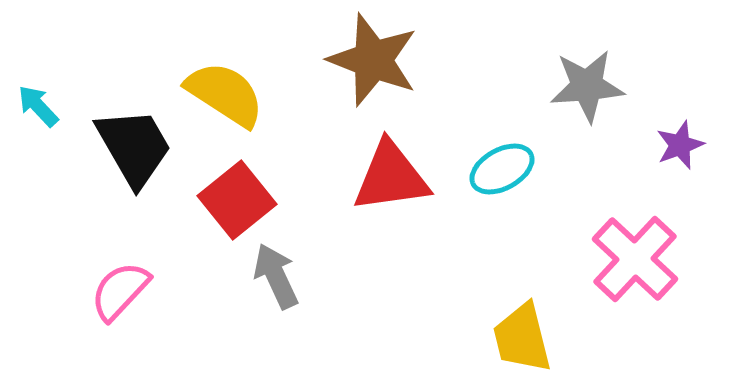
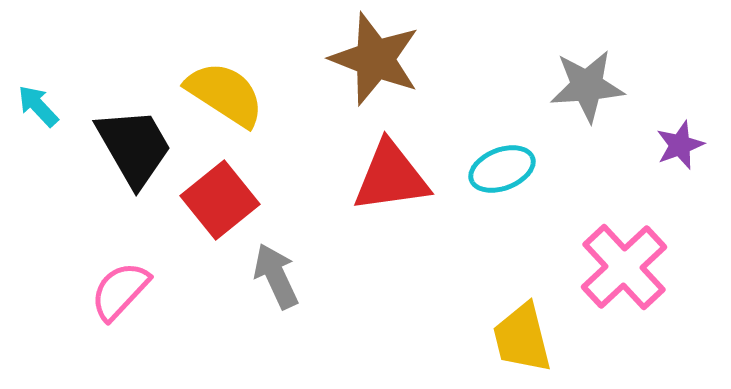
brown star: moved 2 px right, 1 px up
cyan ellipse: rotated 8 degrees clockwise
red square: moved 17 px left
pink cross: moved 11 px left, 8 px down; rotated 4 degrees clockwise
